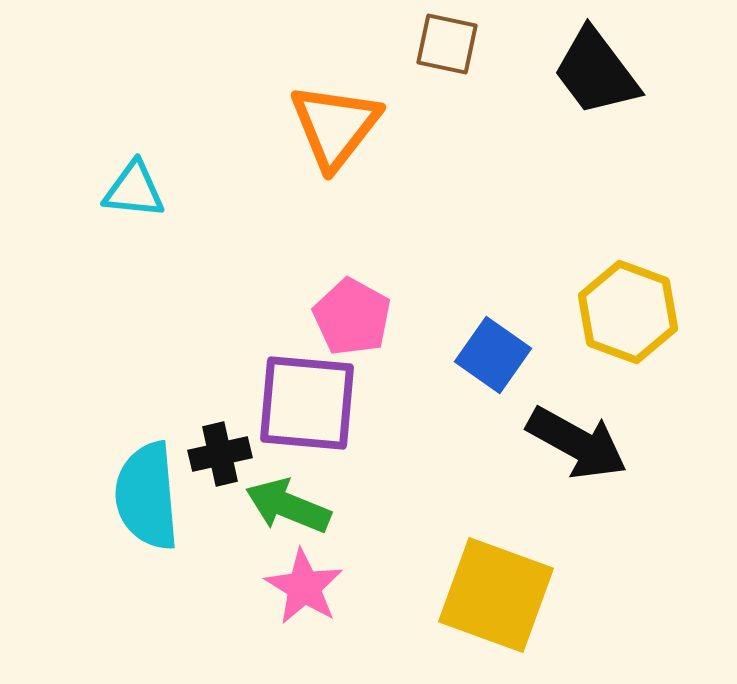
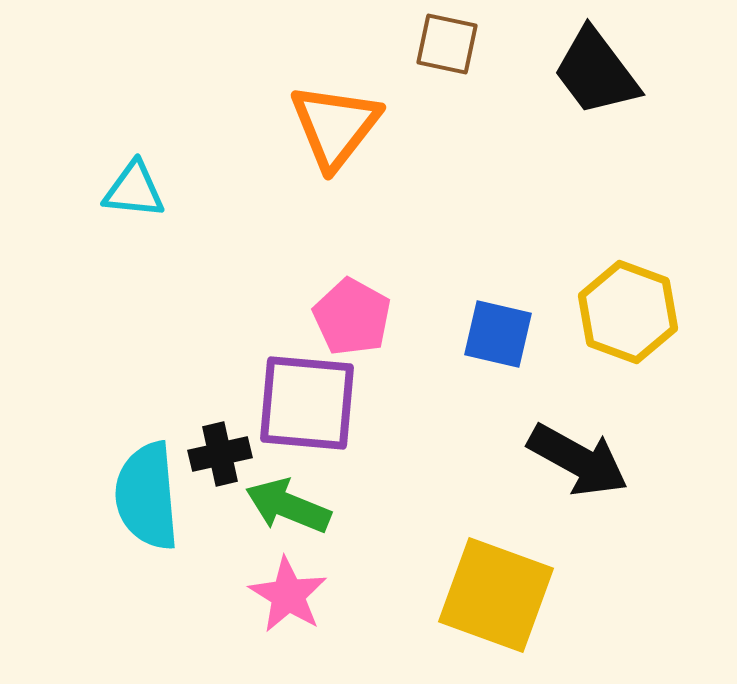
blue square: moved 5 px right, 21 px up; rotated 22 degrees counterclockwise
black arrow: moved 1 px right, 17 px down
pink star: moved 16 px left, 8 px down
